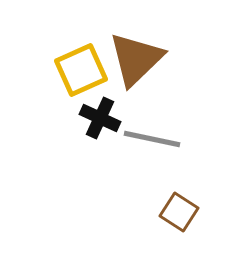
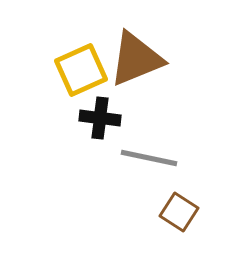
brown triangle: rotated 22 degrees clockwise
black cross: rotated 18 degrees counterclockwise
gray line: moved 3 px left, 19 px down
